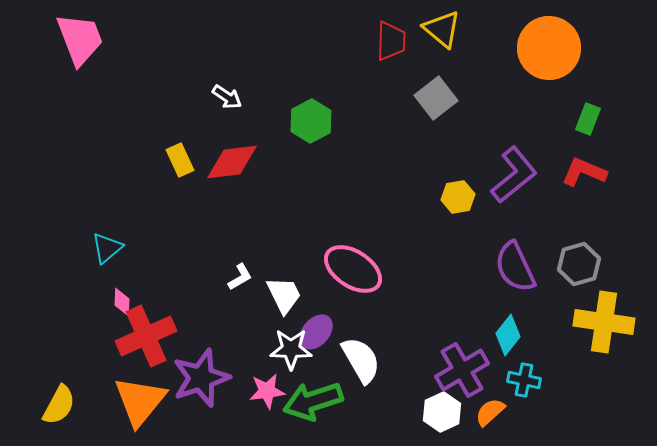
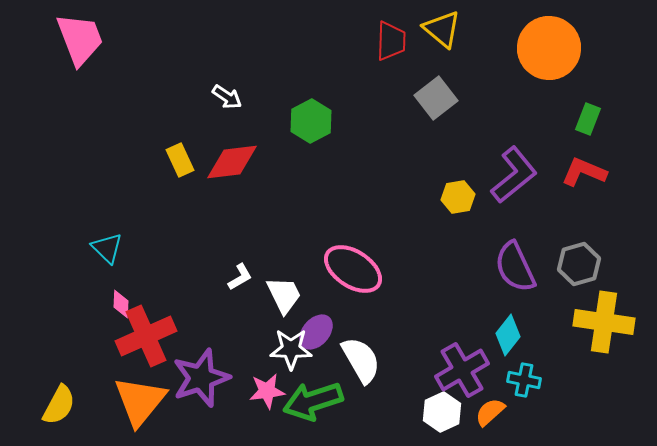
cyan triangle: rotated 36 degrees counterclockwise
pink diamond: moved 1 px left, 2 px down
